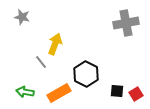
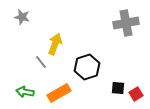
black hexagon: moved 1 px right, 7 px up; rotated 15 degrees clockwise
black square: moved 1 px right, 3 px up
